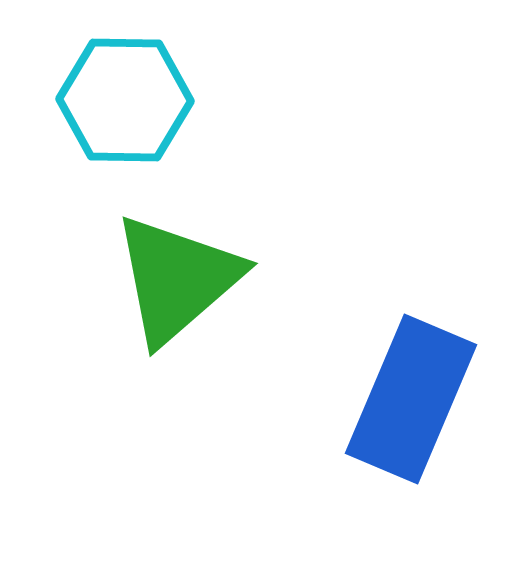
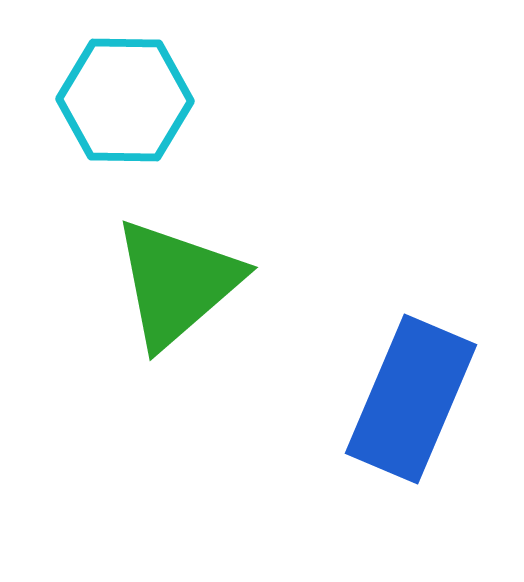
green triangle: moved 4 px down
